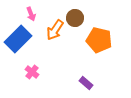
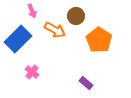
pink arrow: moved 1 px right, 3 px up
brown circle: moved 1 px right, 2 px up
orange arrow: rotated 95 degrees counterclockwise
orange pentagon: rotated 20 degrees clockwise
